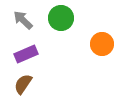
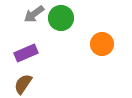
gray arrow: moved 11 px right, 6 px up; rotated 80 degrees counterclockwise
purple rectangle: moved 1 px up
